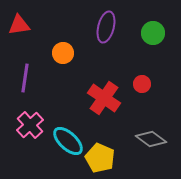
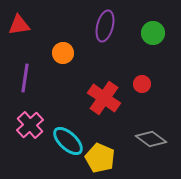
purple ellipse: moved 1 px left, 1 px up
